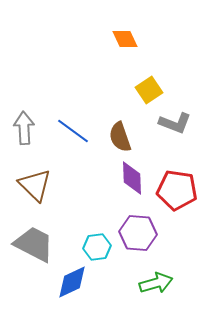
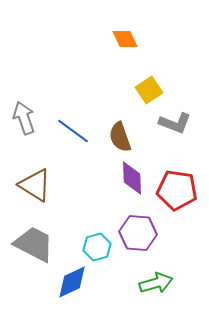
gray arrow: moved 10 px up; rotated 16 degrees counterclockwise
brown triangle: rotated 12 degrees counterclockwise
cyan hexagon: rotated 8 degrees counterclockwise
